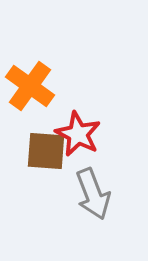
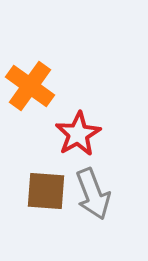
red star: rotated 15 degrees clockwise
brown square: moved 40 px down
